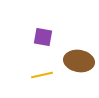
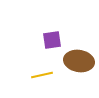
purple square: moved 9 px right, 3 px down; rotated 18 degrees counterclockwise
